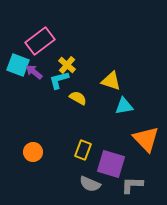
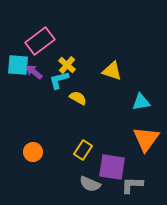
cyan square: rotated 15 degrees counterclockwise
yellow triangle: moved 1 px right, 10 px up
cyan triangle: moved 17 px right, 4 px up
orange triangle: rotated 20 degrees clockwise
yellow rectangle: rotated 12 degrees clockwise
purple square: moved 1 px right, 3 px down; rotated 8 degrees counterclockwise
